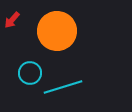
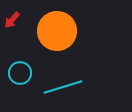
cyan circle: moved 10 px left
